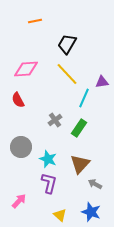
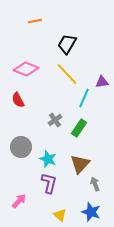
pink diamond: rotated 25 degrees clockwise
gray arrow: rotated 40 degrees clockwise
